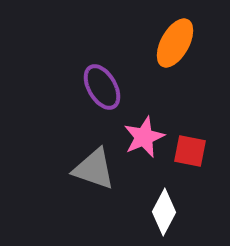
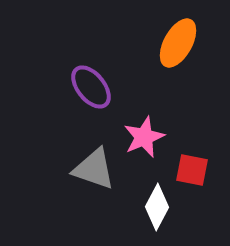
orange ellipse: moved 3 px right
purple ellipse: moved 11 px left; rotated 9 degrees counterclockwise
red square: moved 2 px right, 19 px down
white diamond: moved 7 px left, 5 px up
